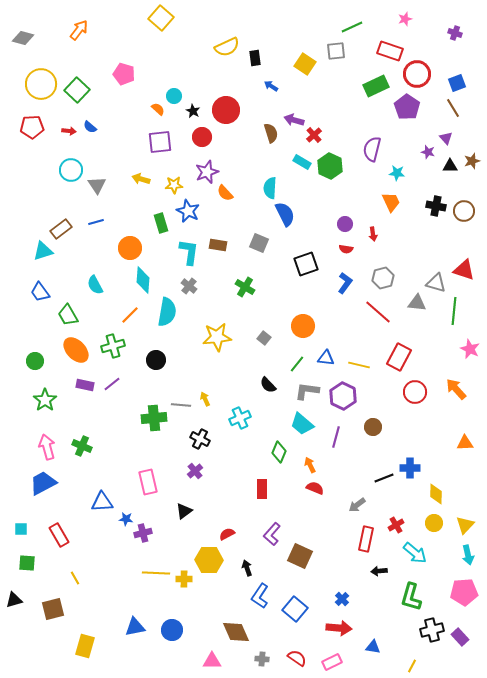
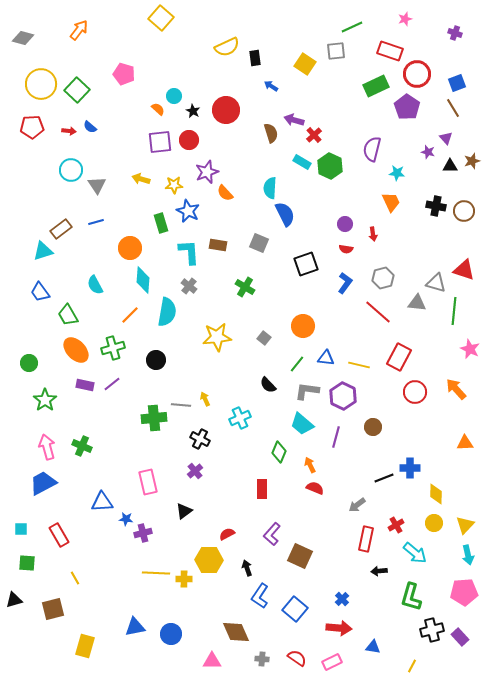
red circle at (202, 137): moved 13 px left, 3 px down
cyan L-shape at (189, 252): rotated 12 degrees counterclockwise
green cross at (113, 346): moved 2 px down
green circle at (35, 361): moved 6 px left, 2 px down
blue circle at (172, 630): moved 1 px left, 4 px down
